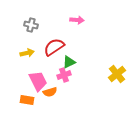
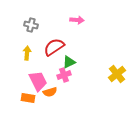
yellow arrow: rotated 72 degrees counterclockwise
orange rectangle: moved 1 px right, 2 px up
